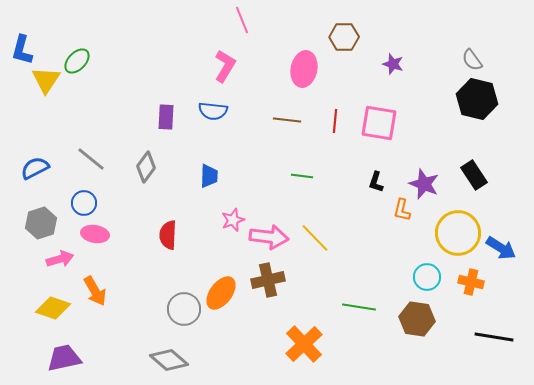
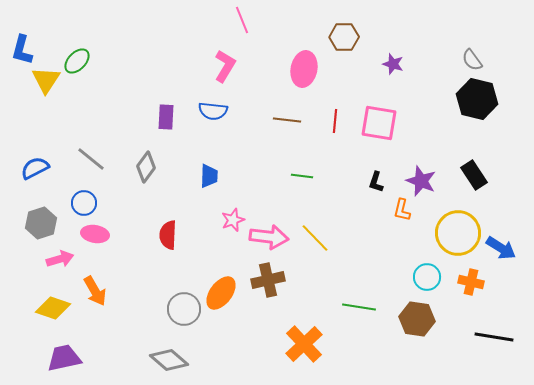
purple star at (424, 184): moved 3 px left, 3 px up
